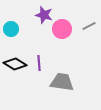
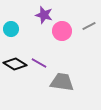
pink circle: moved 2 px down
purple line: rotated 56 degrees counterclockwise
